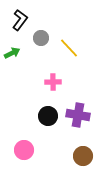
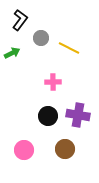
yellow line: rotated 20 degrees counterclockwise
brown circle: moved 18 px left, 7 px up
